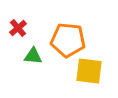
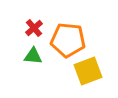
red cross: moved 16 px right
yellow square: moved 1 px left; rotated 28 degrees counterclockwise
